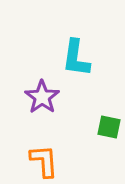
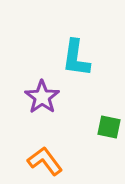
orange L-shape: moved 1 px right; rotated 33 degrees counterclockwise
